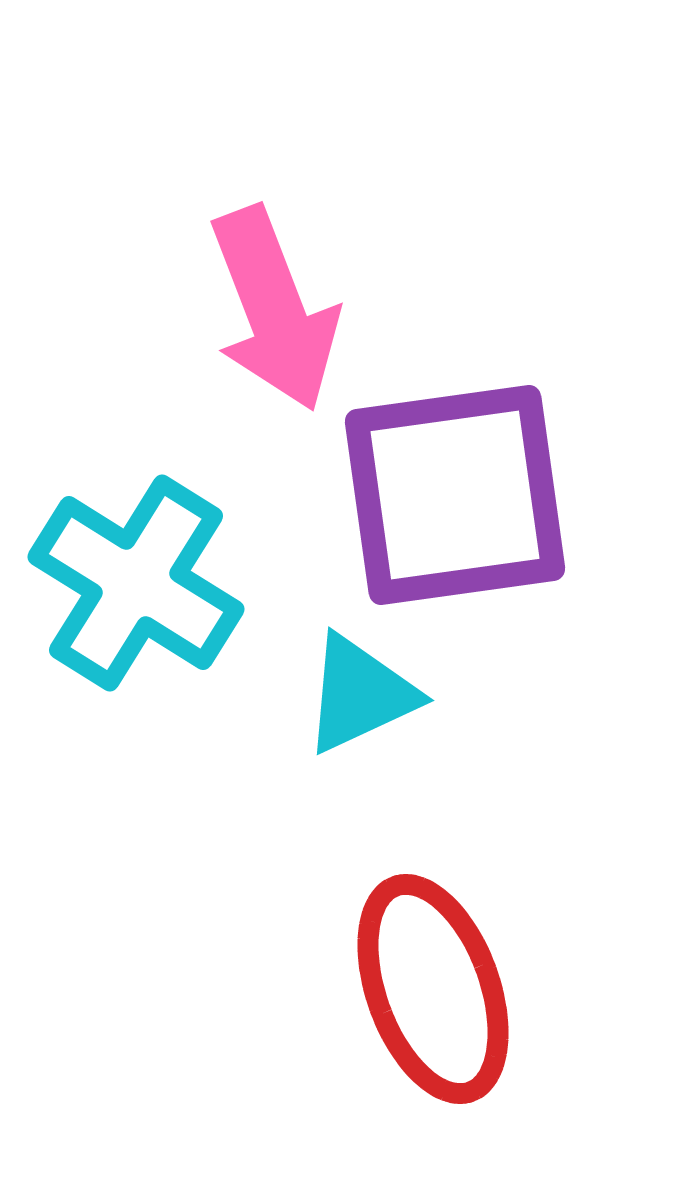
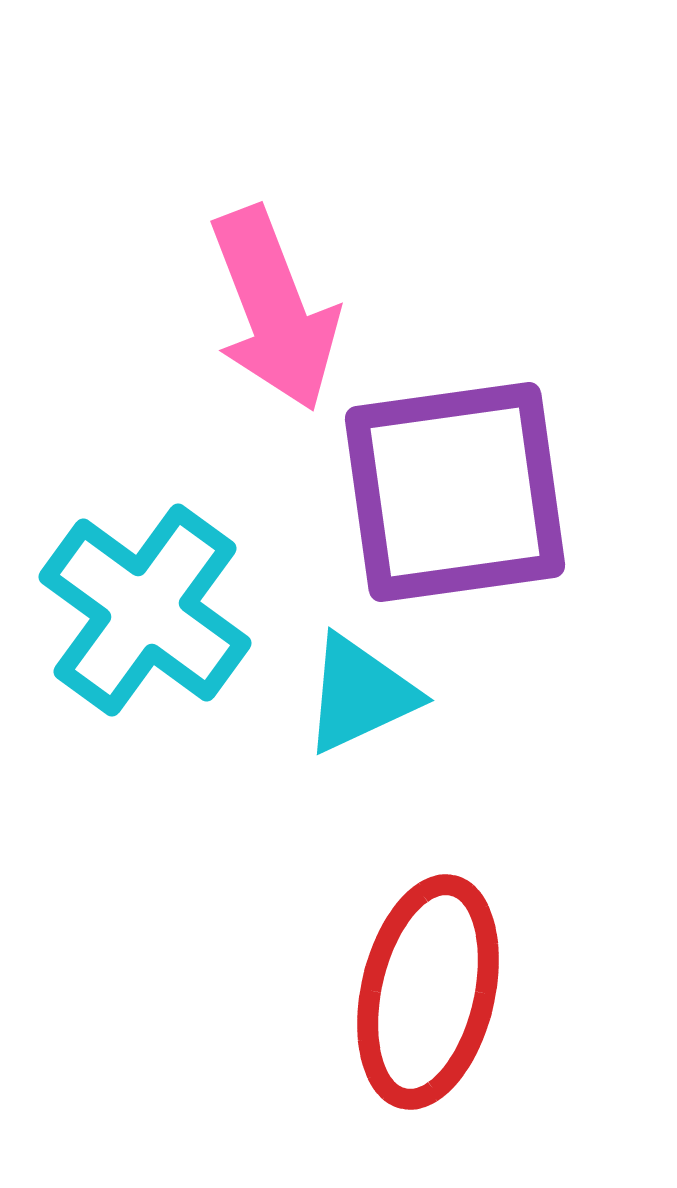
purple square: moved 3 px up
cyan cross: moved 9 px right, 27 px down; rotated 4 degrees clockwise
red ellipse: moved 5 px left, 3 px down; rotated 33 degrees clockwise
